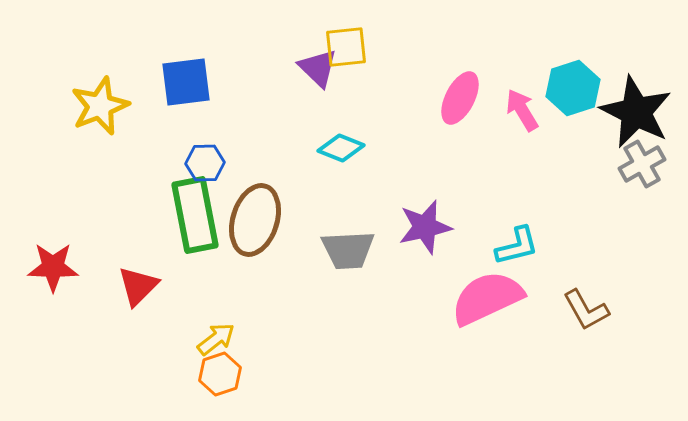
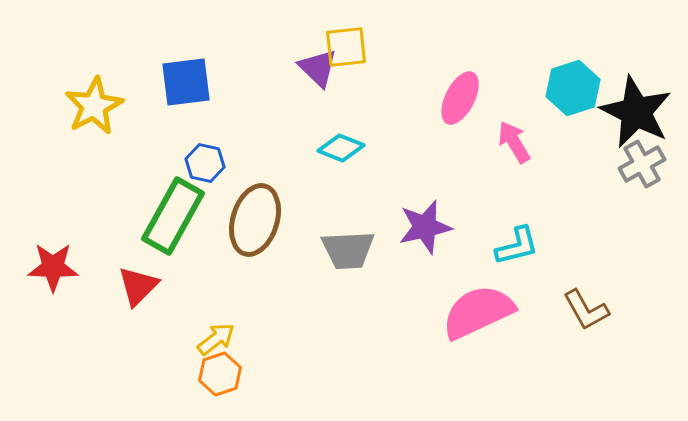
yellow star: moved 6 px left; rotated 6 degrees counterclockwise
pink arrow: moved 8 px left, 32 px down
blue hexagon: rotated 15 degrees clockwise
green rectangle: moved 22 px left, 1 px down; rotated 40 degrees clockwise
pink semicircle: moved 9 px left, 14 px down
